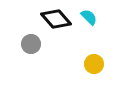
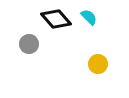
gray circle: moved 2 px left
yellow circle: moved 4 px right
